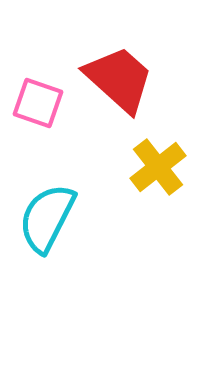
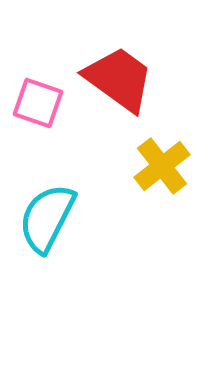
red trapezoid: rotated 6 degrees counterclockwise
yellow cross: moved 4 px right, 1 px up
